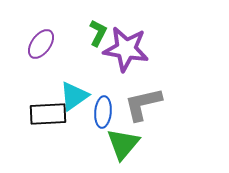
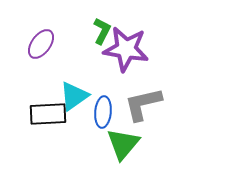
green L-shape: moved 4 px right, 2 px up
